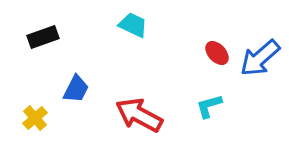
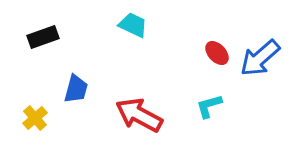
blue trapezoid: rotated 12 degrees counterclockwise
